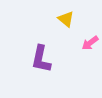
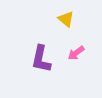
pink arrow: moved 14 px left, 10 px down
